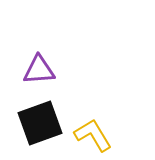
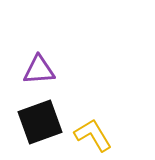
black square: moved 1 px up
